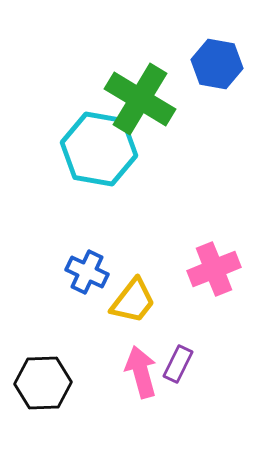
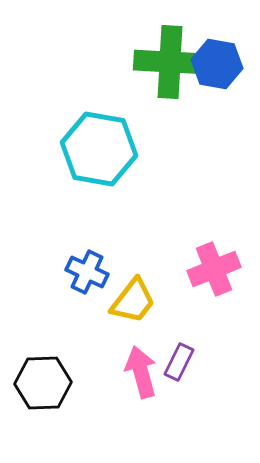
green cross: moved 30 px right, 37 px up; rotated 28 degrees counterclockwise
purple rectangle: moved 1 px right, 2 px up
